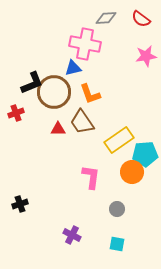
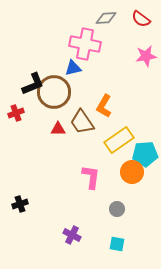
black L-shape: moved 1 px right, 1 px down
orange L-shape: moved 14 px right, 12 px down; rotated 50 degrees clockwise
